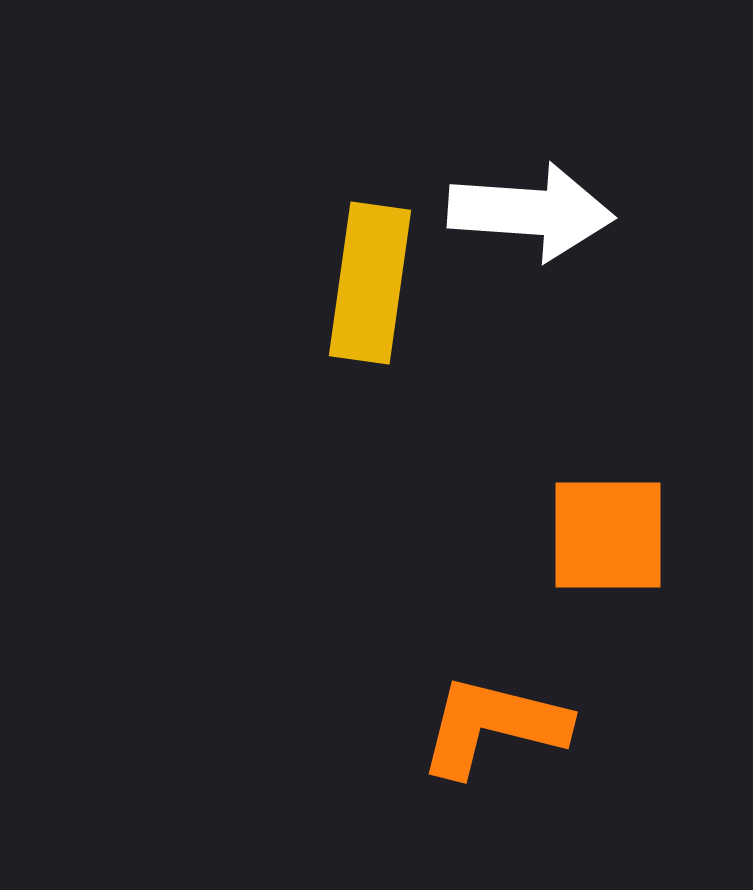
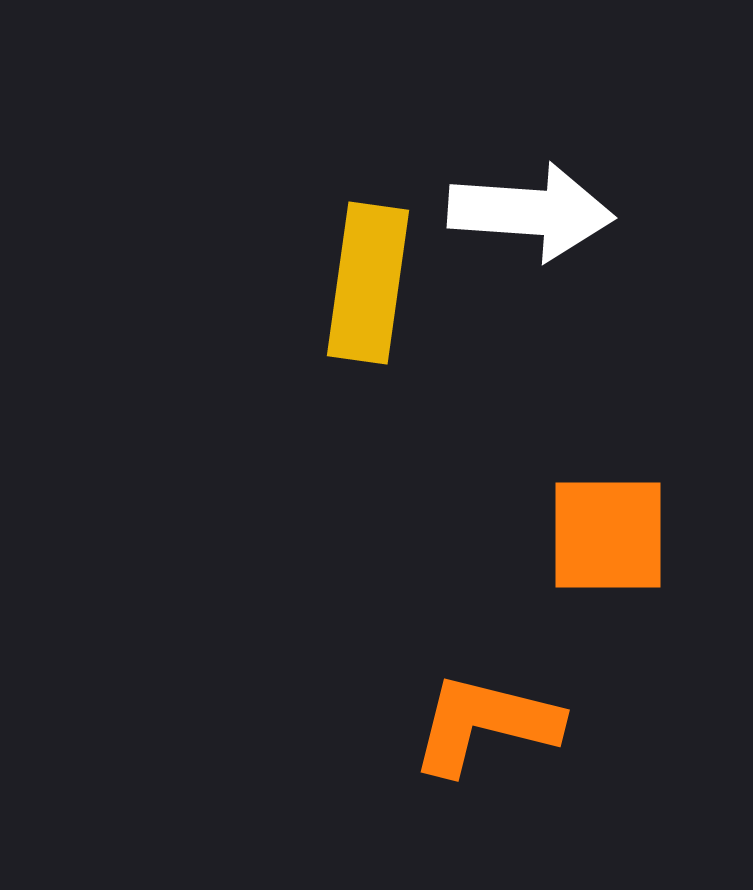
yellow rectangle: moved 2 px left
orange L-shape: moved 8 px left, 2 px up
